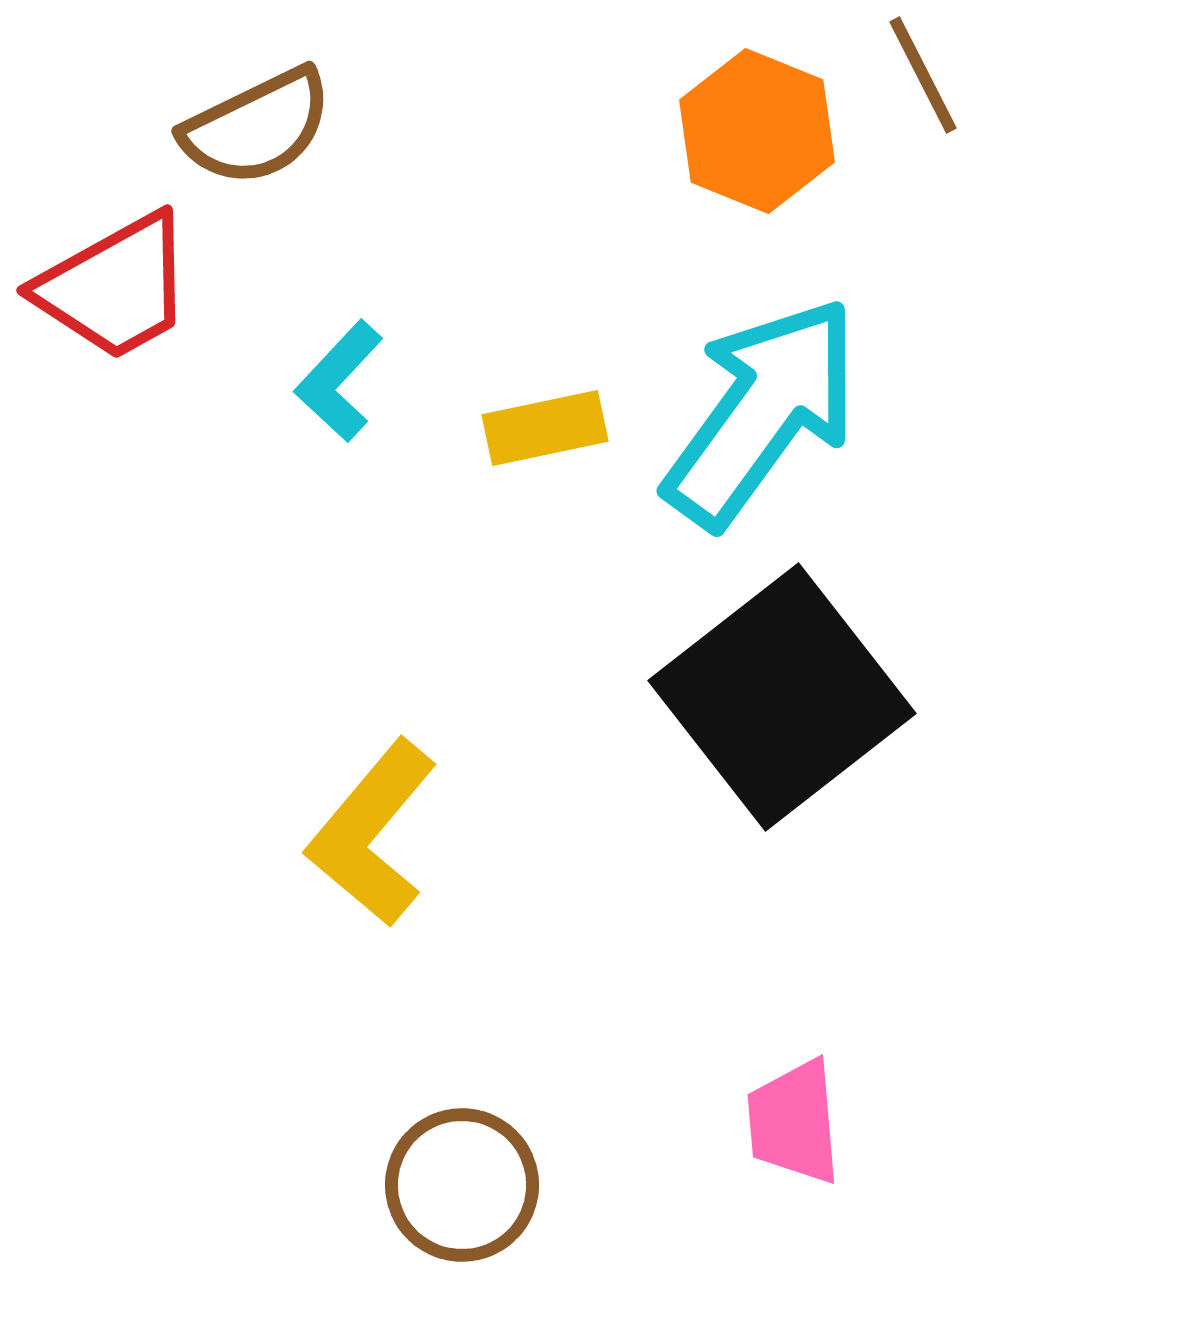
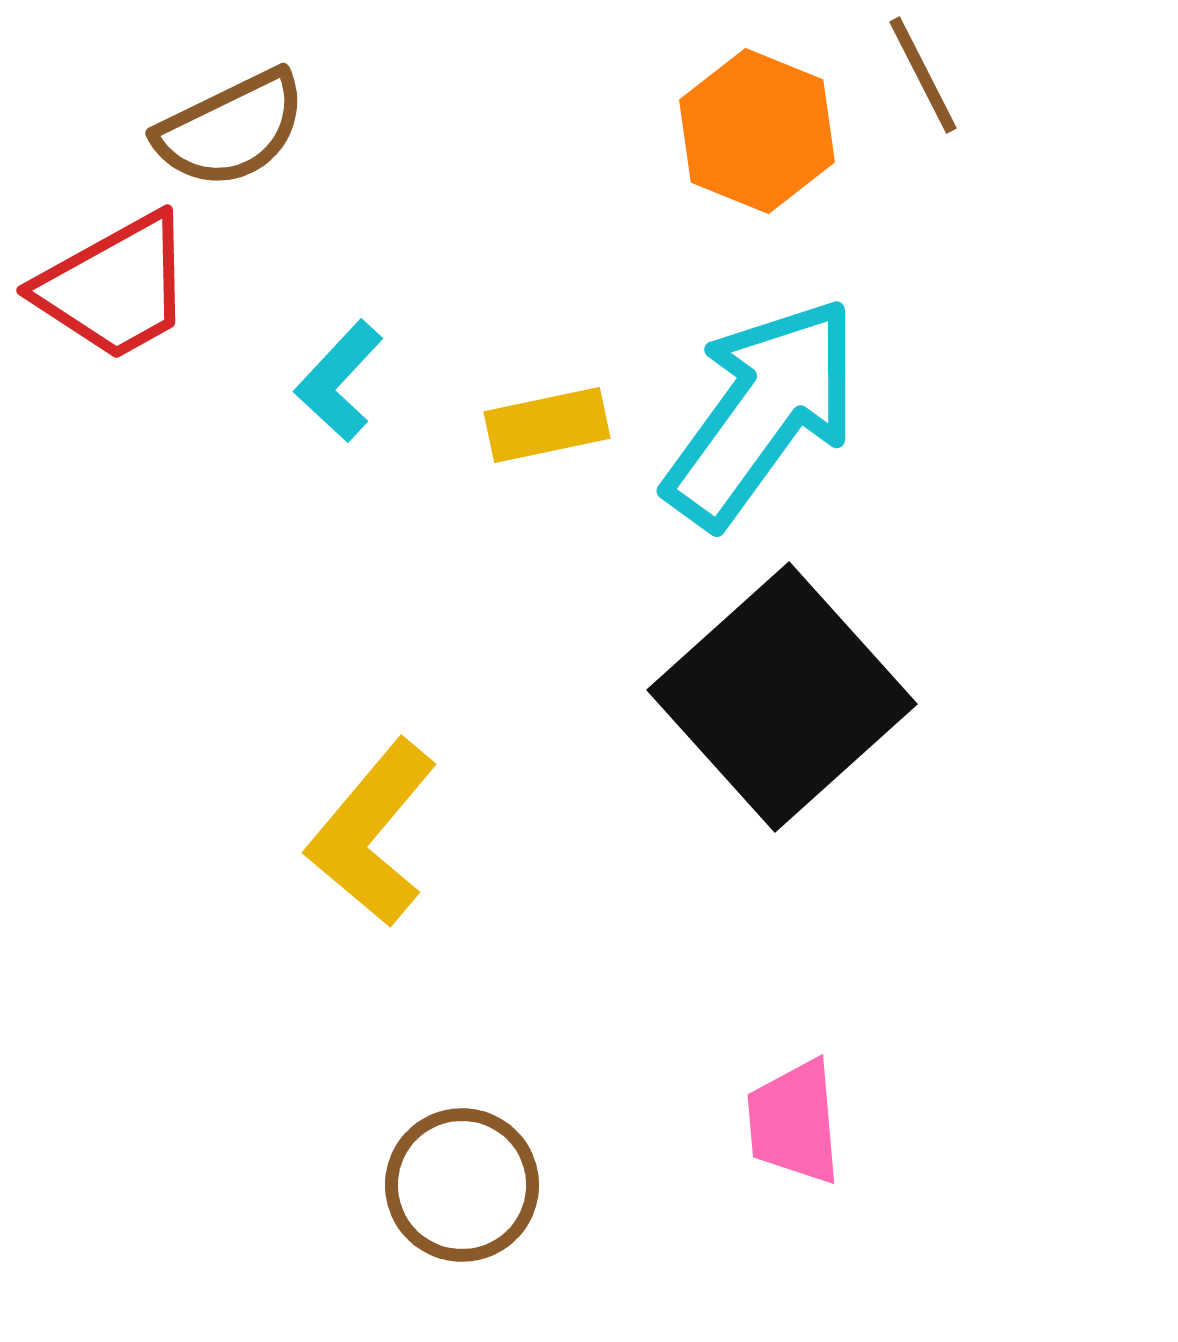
brown semicircle: moved 26 px left, 2 px down
yellow rectangle: moved 2 px right, 3 px up
black square: rotated 4 degrees counterclockwise
